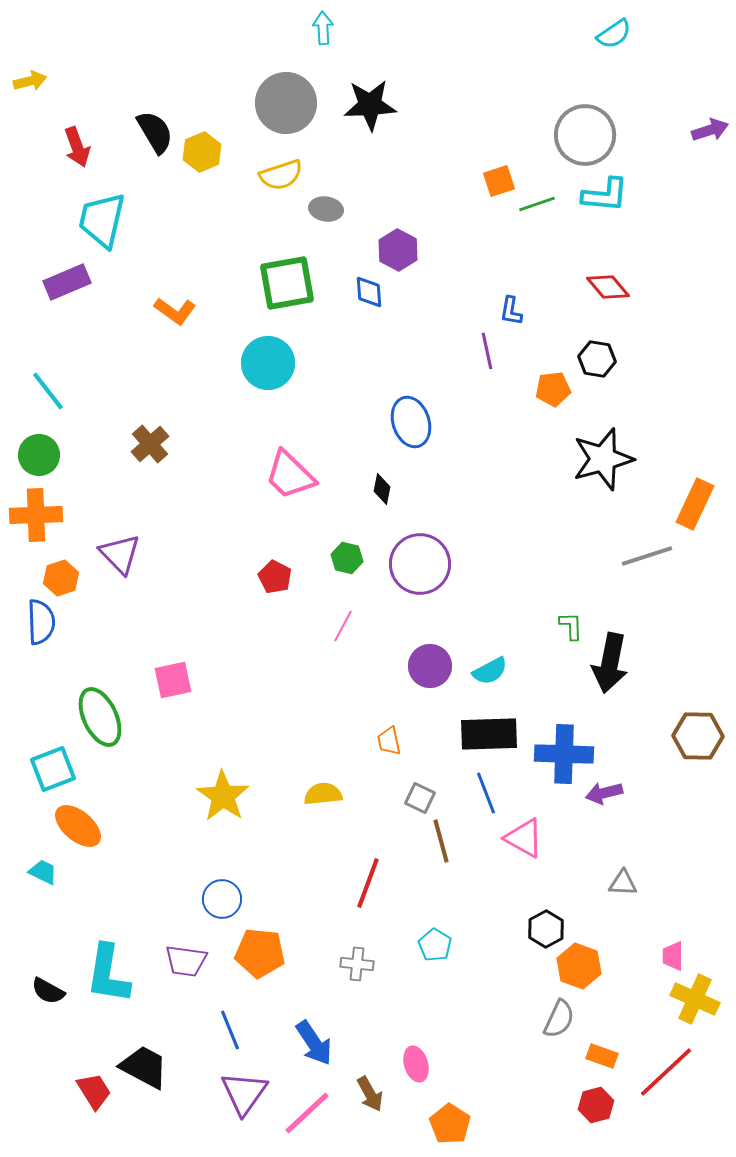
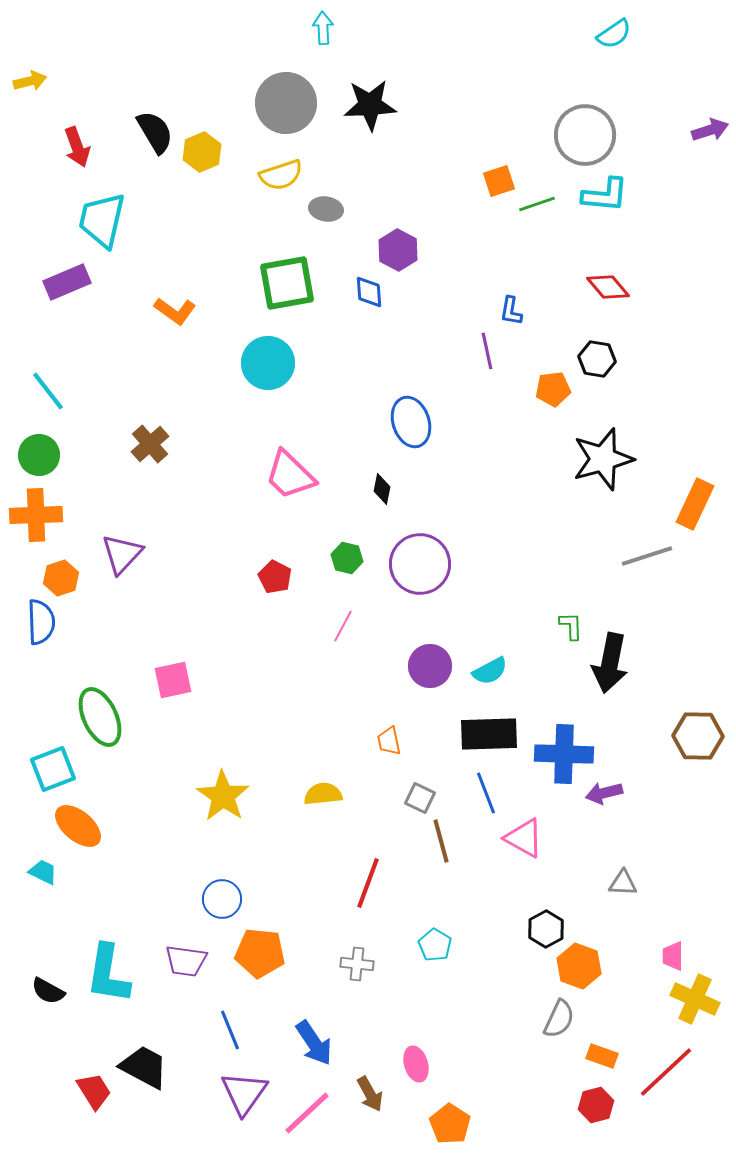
purple triangle at (120, 554): moved 2 px right; rotated 27 degrees clockwise
